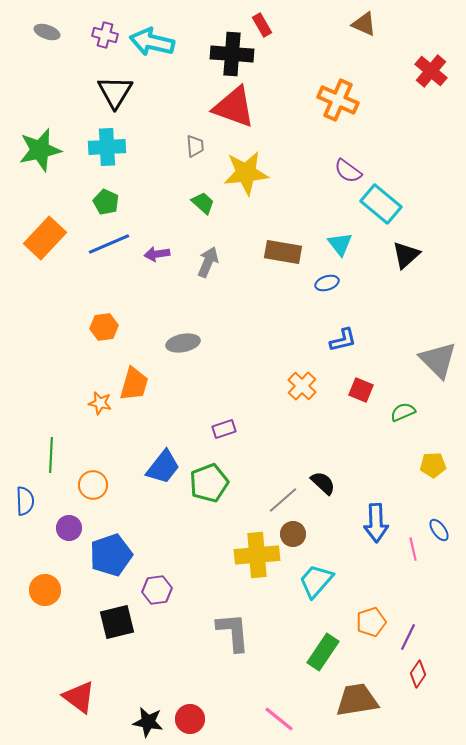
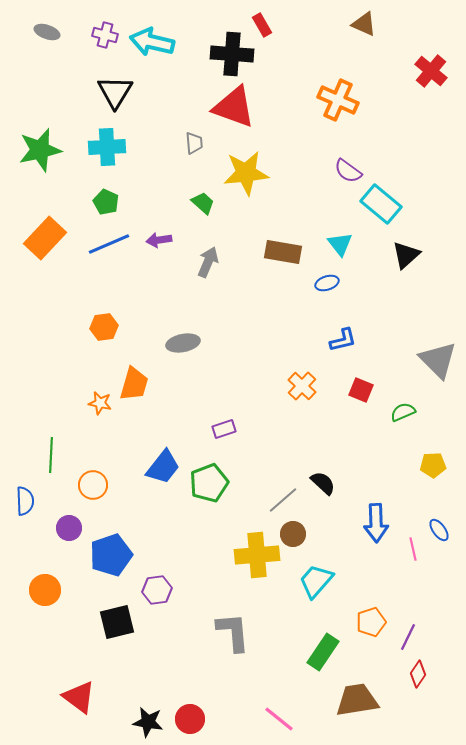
gray trapezoid at (195, 146): moved 1 px left, 3 px up
purple arrow at (157, 254): moved 2 px right, 14 px up
